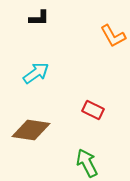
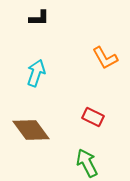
orange L-shape: moved 8 px left, 22 px down
cyan arrow: rotated 36 degrees counterclockwise
red rectangle: moved 7 px down
brown diamond: rotated 45 degrees clockwise
